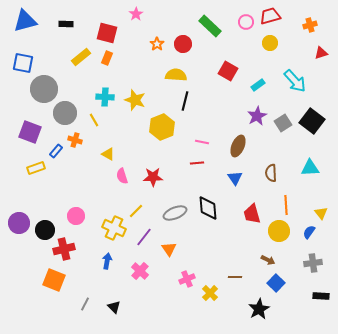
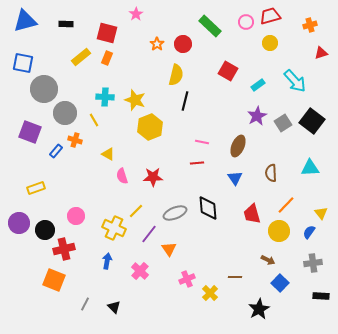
yellow semicircle at (176, 75): rotated 100 degrees clockwise
yellow hexagon at (162, 127): moved 12 px left
yellow rectangle at (36, 168): moved 20 px down
orange line at (286, 205): rotated 48 degrees clockwise
purple line at (144, 237): moved 5 px right, 3 px up
blue square at (276, 283): moved 4 px right
